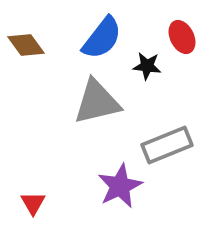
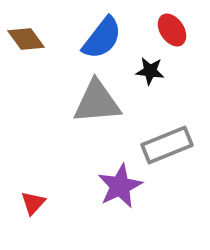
red ellipse: moved 10 px left, 7 px up; rotated 8 degrees counterclockwise
brown diamond: moved 6 px up
black star: moved 3 px right, 5 px down
gray triangle: rotated 8 degrees clockwise
red triangle: rotated 12 degrees clockwise
